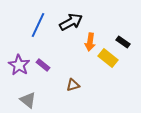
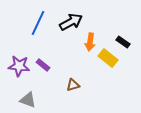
blue line: moved 2 px up
purple star: moved 1 px down; rotated 25 degrees counterclockwise
gray triangle: rotated 18 degrees counterclockwise
